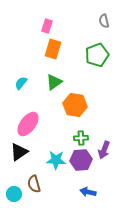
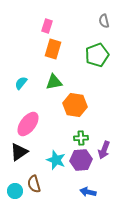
green triangle: rotated 24 degrees clockwise
cyan star: rotated 18 degrees clockwise
cyan circle: moved 1 px right, 3 px up
